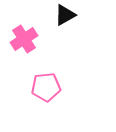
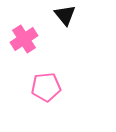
black triangle: rotated 40 degrees counterclockwise
